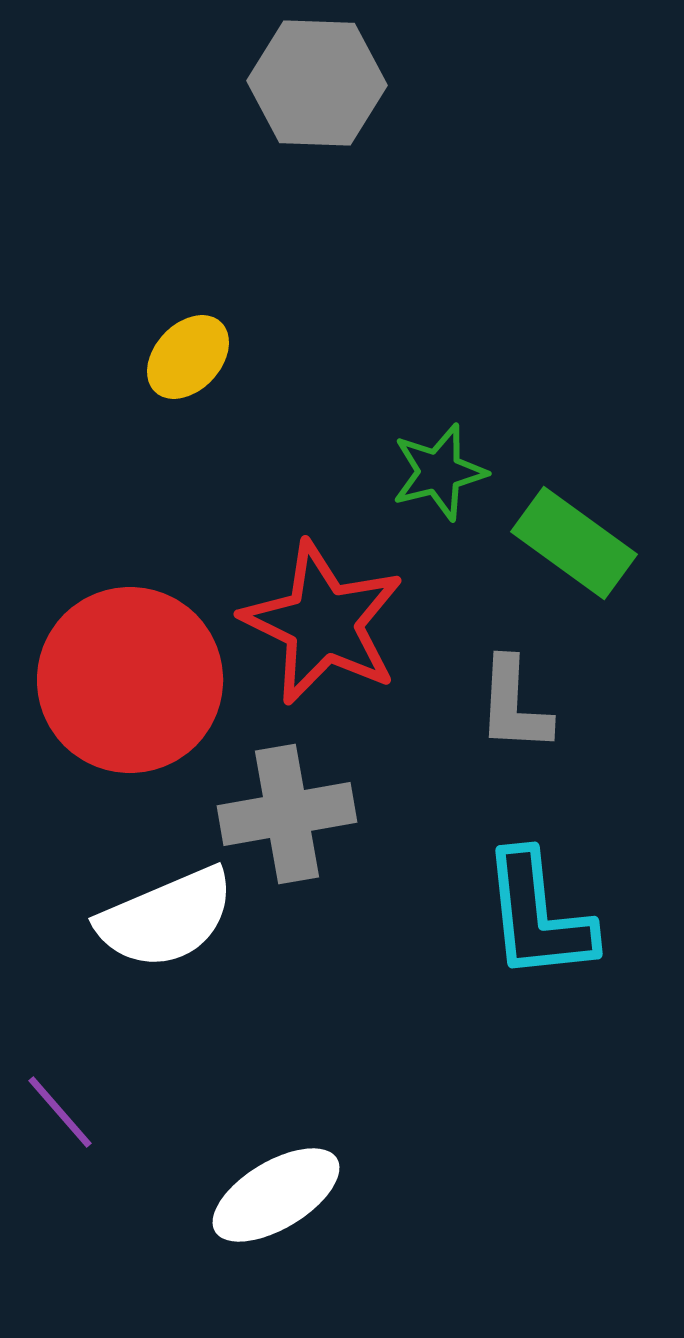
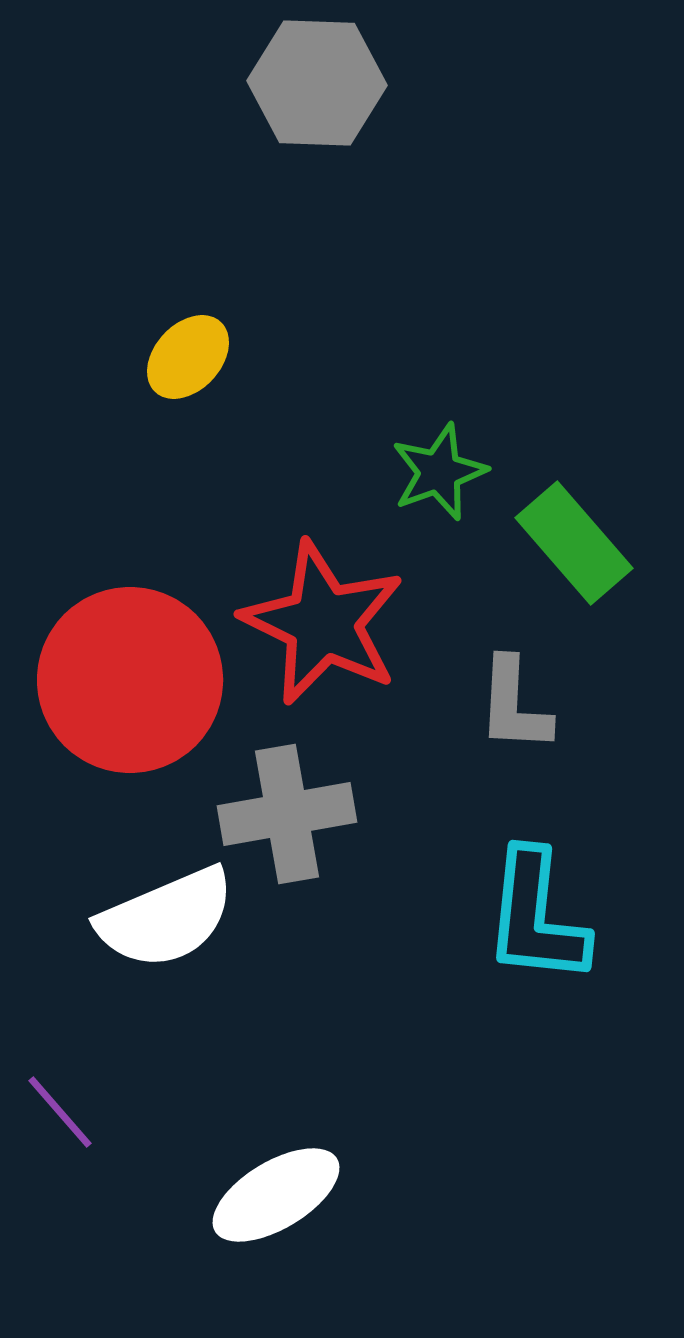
green star: rotated 6 degrees counterclockwise
green rectangle: rotated 13 degrees clockwise
cyan L-shape: moved 2 px left, 1 px down; rotated 12 degrees clockwise
